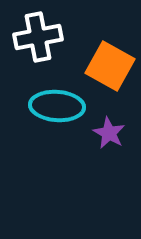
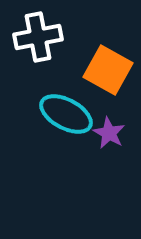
orange square: moved 2 px left, 4 px down
cyan ellipse: moved 9 px right, 8 px down; rotated 24 degrees clockwise
